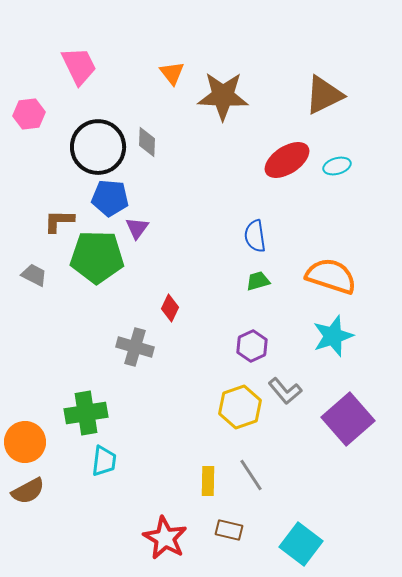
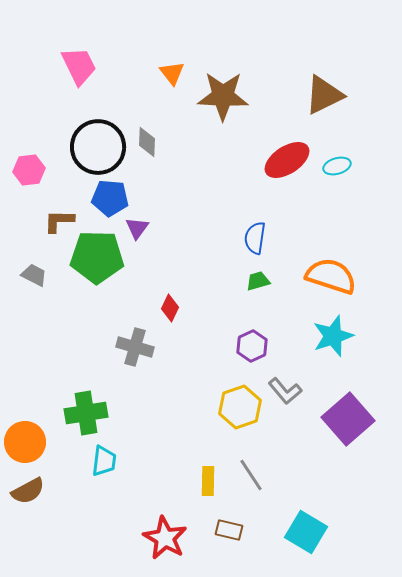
pink hexagon: moved 56 px down
blue semicircle: moved 2 px down; rotated 16 degrees clockwise
cyan square: moved 5 px right, 12 px up; rotated 6 degrees counterclockwise
